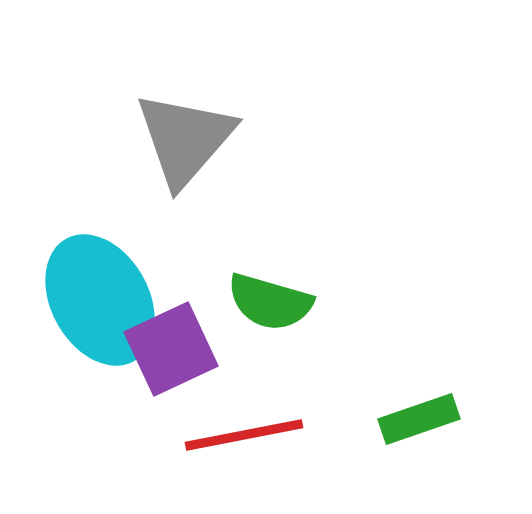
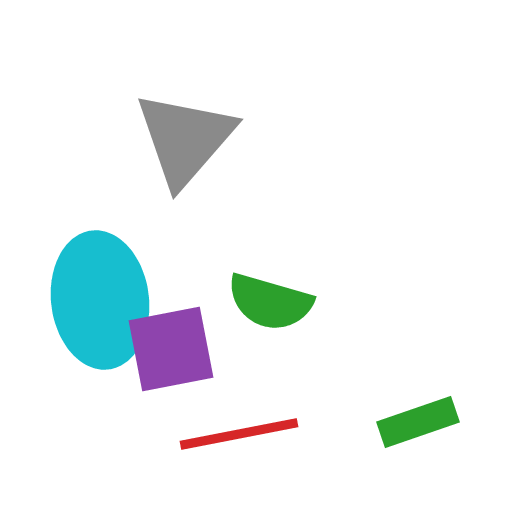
cyan ellipse: rotated 22 degrees clockwise
purple square: rotated 14 degrees clockwise
green rectangle: moved 1 px left, 3 px down
red line: moved 5 px left, 1 px up
